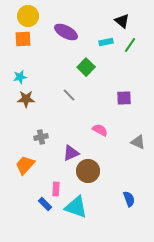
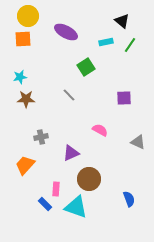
green square: rotated 12 degrees clockwise
brown circle: moved 1 px right, 8 px down
